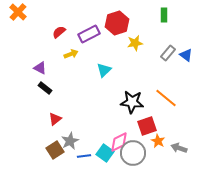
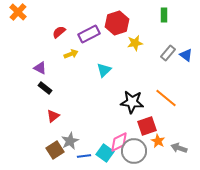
red triangle: moved 2 px left, 3 px up
gray circle: moved 1 px right, 2 px up
